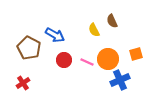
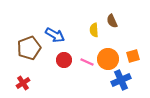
yellow semicircle: rotated 24 degrees clockwise
brown pentagon: rotated 25 degrees clockwise
orange square: moved 3 px left, 2 px down
blue cross: moved 1 px right
